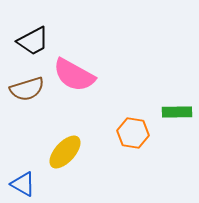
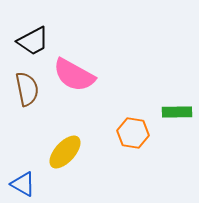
brown semicircle: rotated 84 degrees counterclockwise
